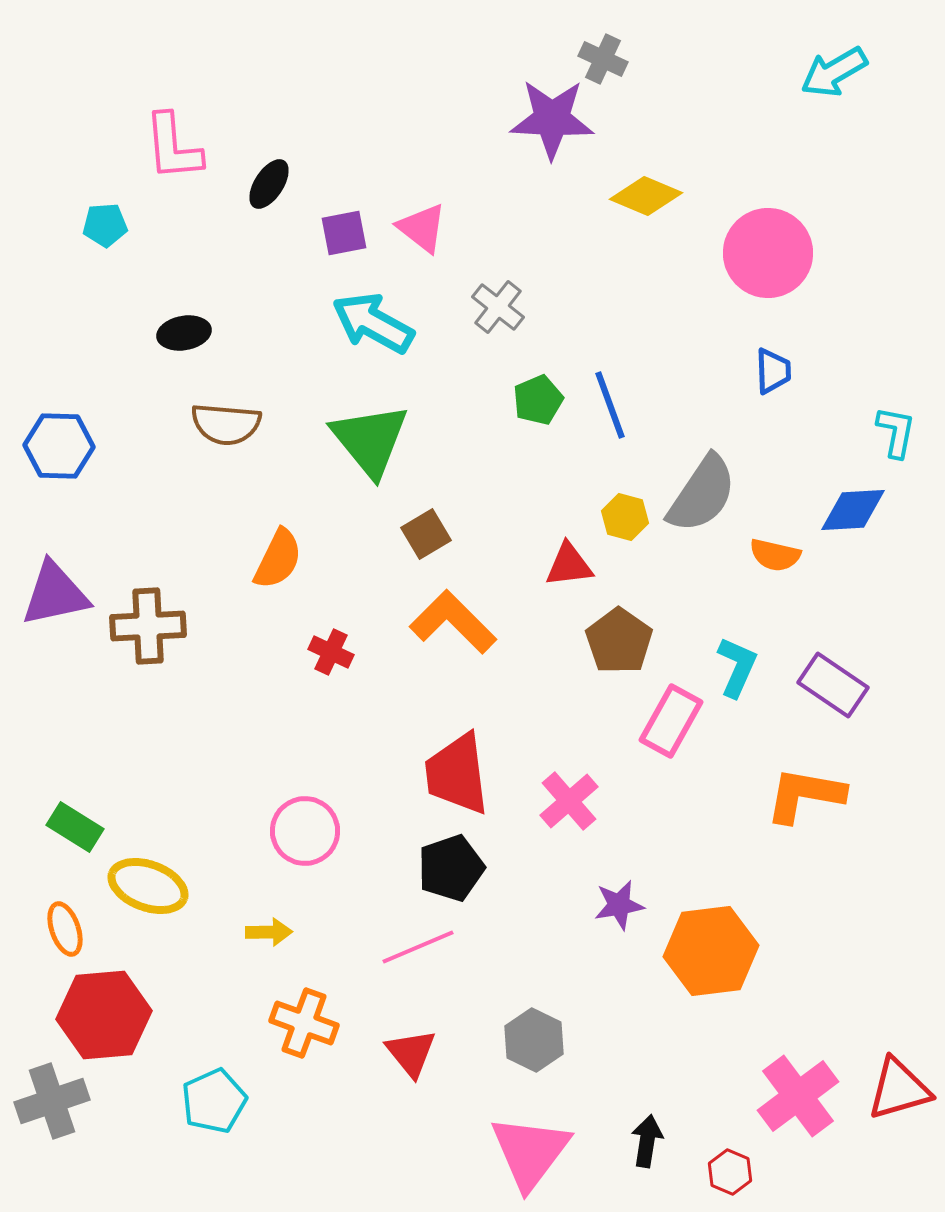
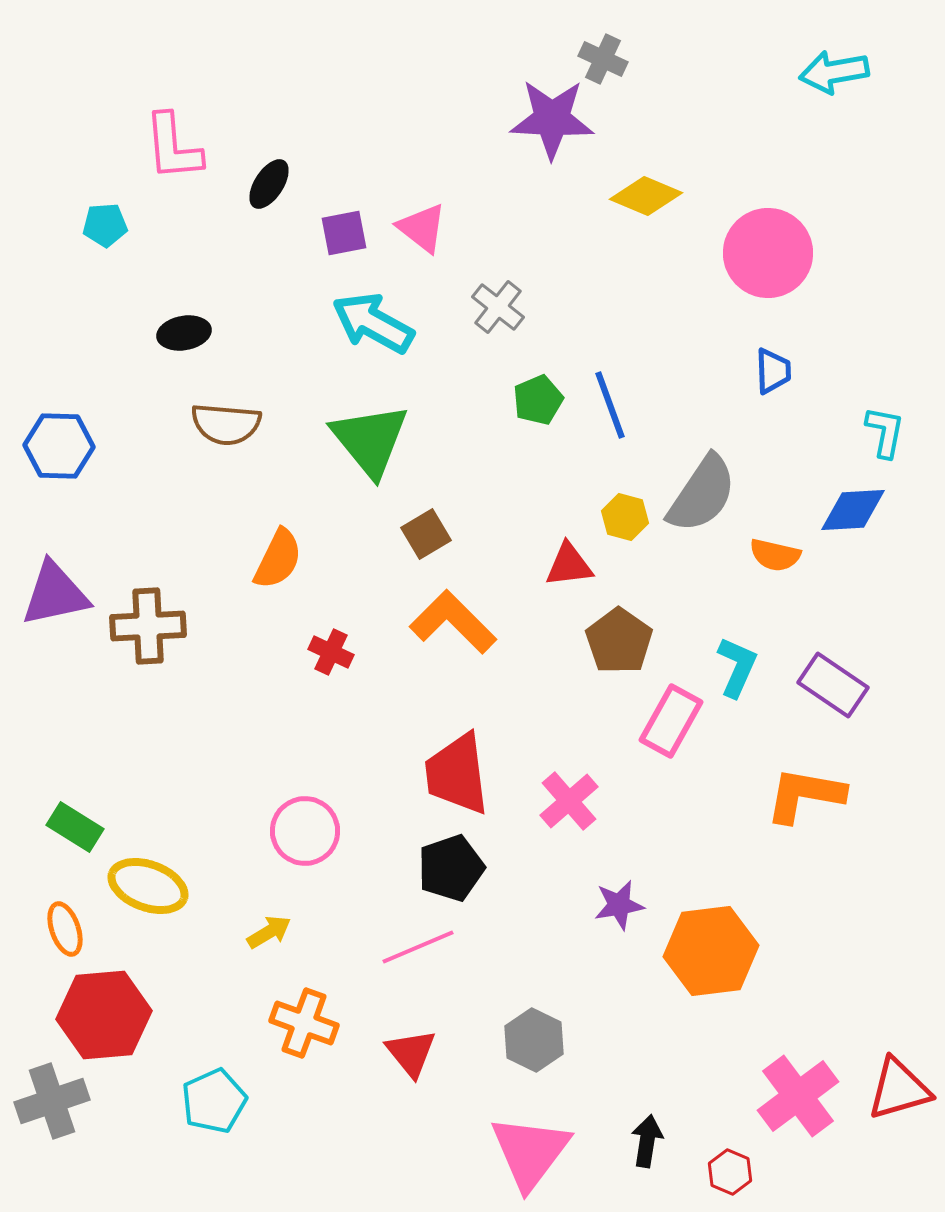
cyan arrow at (834, 72): rotated 20 degrees clockwise
cyan L-shape at (896, 432): moved 11 px left
yellow arrow at (269, 932): rotated 30 degrees counterclockwise
